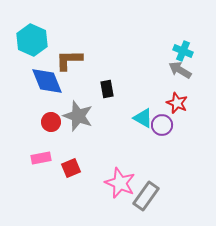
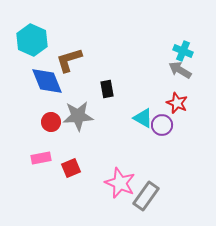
brown L-shape: rotated 16 degrees counterclockwise
gray star: rotated 24 degrees counterclockwise
